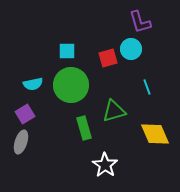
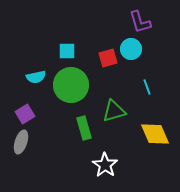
cyan semicircle: moved 3 px right, 7 px up
